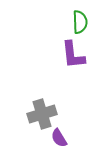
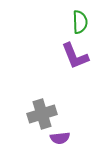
purple L-shape: moved 2 px right, 1 px down; rotated 16 degrees counterclockwise
purple semicircle: moved 1 px right; rotated 66 degrees counterclockwise
